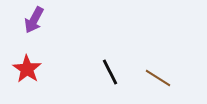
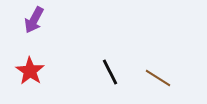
red star: moved 3 px right, 2 px down
